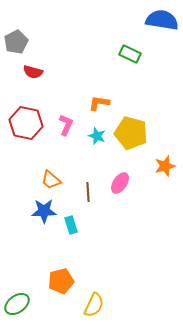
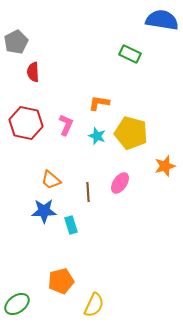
red semicircle: rotated 72 degrees clockwise
